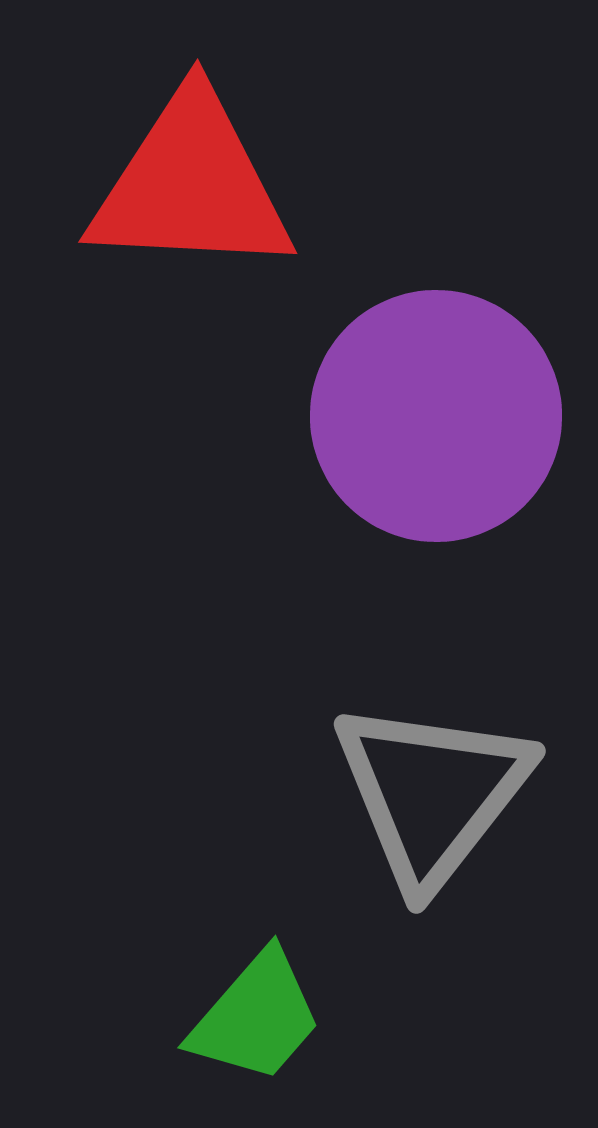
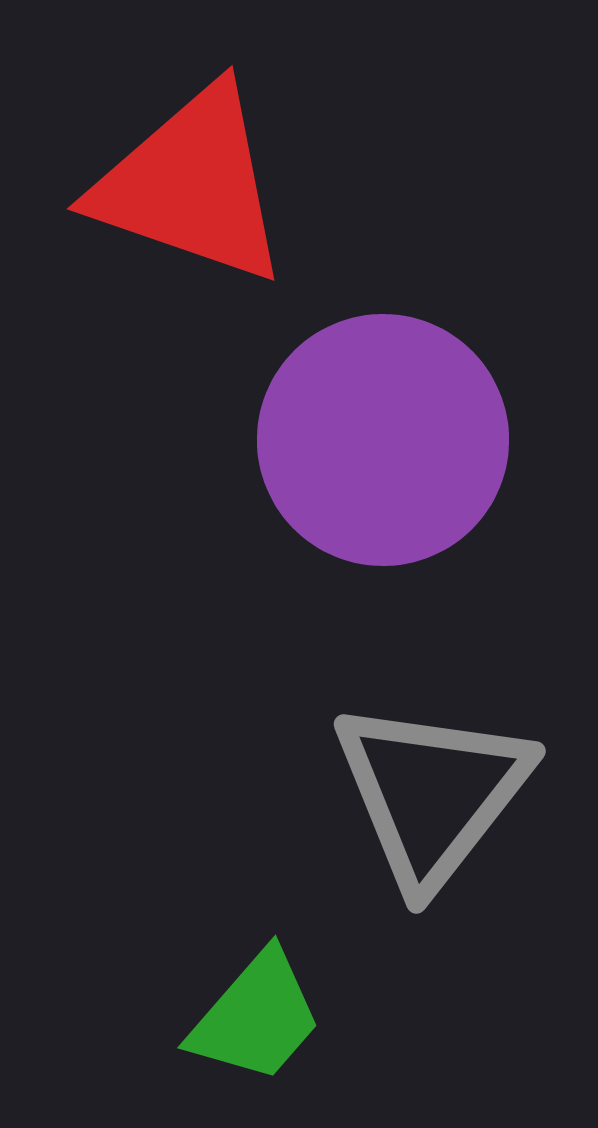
red triangle: rotated 16 degrees clockwise
purple circle: moved 53 px left, 24 px down
